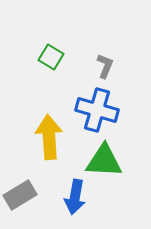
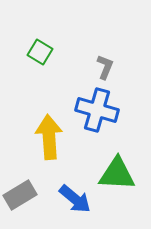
green square: moved 11 px left, 5 px up
gray L-shape: moved 1 px down
green triangle: moved 13 px right, 13 px down
blue arrow: moved 2 px down; rotated 60 degrees counterclockwise
